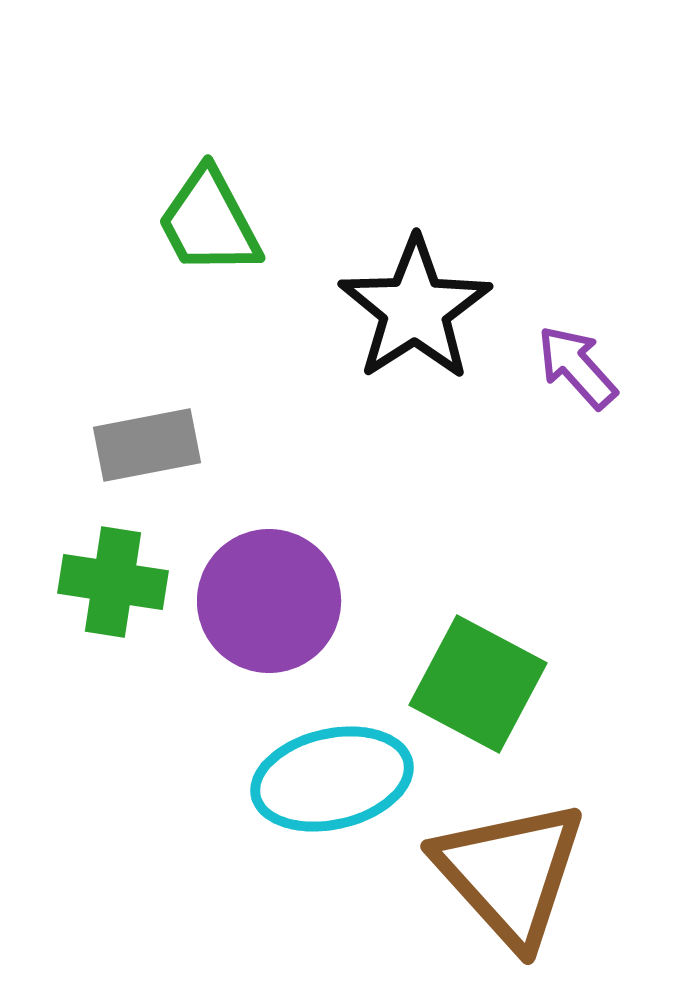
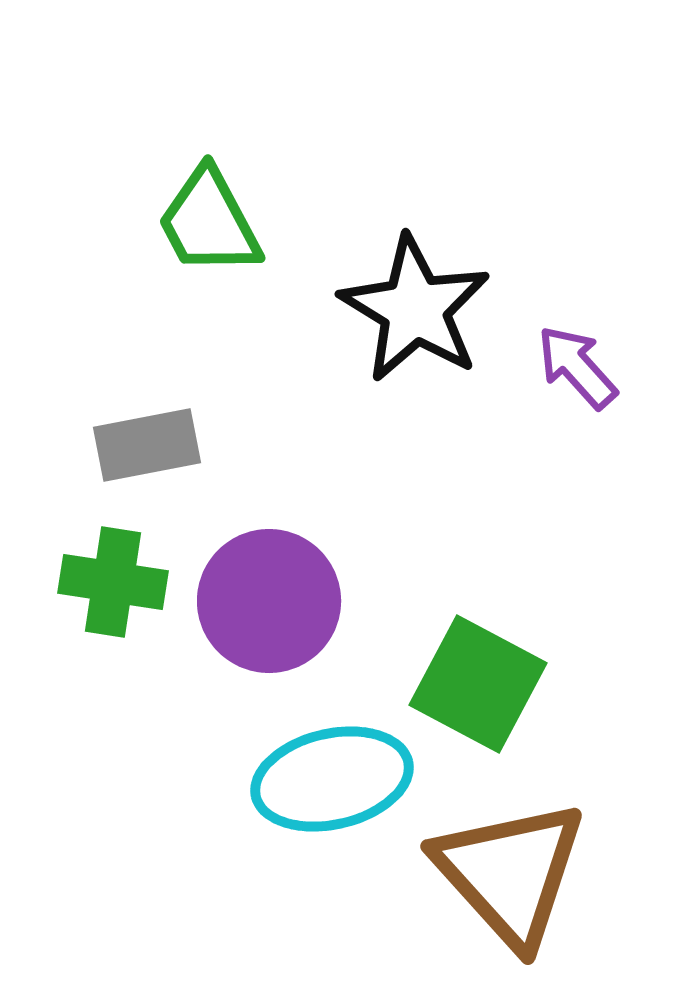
black star: rotated 8 degrees counterclockwise
